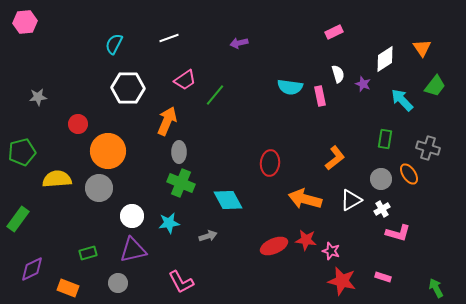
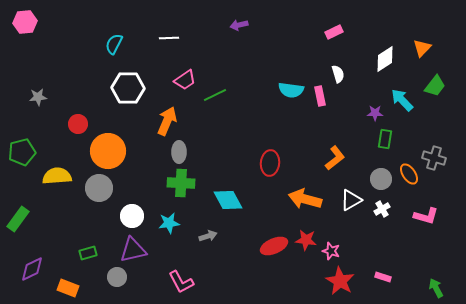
white line at (169, 38): rotated 18 degrees clockwise
purple arrow at (239, 43): moved 18 px up
orange triangle at (422, 48): rotated 18 degrees clockwise
purple star at (363, 84): moved 12 px right, 29 px down; rotated 21 degrees counterclockwise
cyan semicircle at (290, 87): moved 1 px right, 3 px down
green line at (215, 95): rotated 25 degrees clockwise
gray cross at (428, 148): moved 6 px right, 10 px down
yellow semicircle at (57, 179): moved 3 px up
green cross at (181, 183): rotated 20 degrees counterclockwise
pink L-shape at (398, 233): moved 28 px right, 17 px up
red star at (342, 281): moved 2 px left; rotated 16 degrees clockwise
gray circle at (118, 283): moved 1 px left, 6 px up
